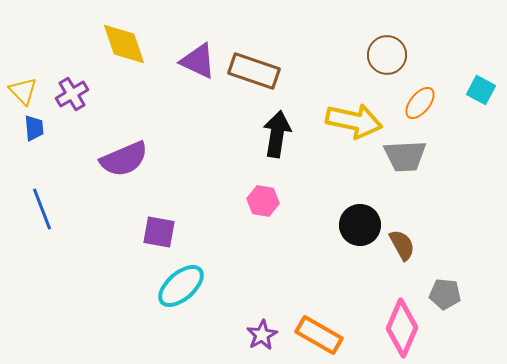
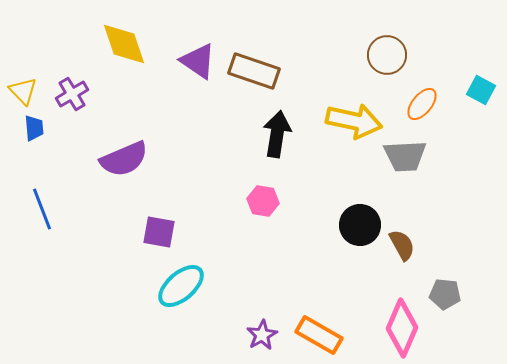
purple triangle: rotated 9 degrees clockwise
orange ellipse: moved 2 px right, 1 px down
